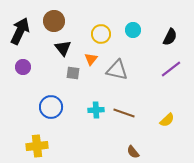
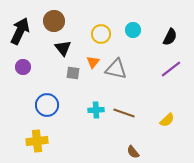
orange triangle: moved 2 px right, 3 px down
gray triangle: moved 1 px left, 1 px up
blue circle: moved 4 px left, 2 px up
yellow cross: moved 5 px up
